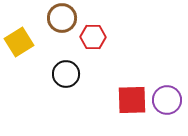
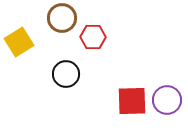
red square: moved 1 px down
